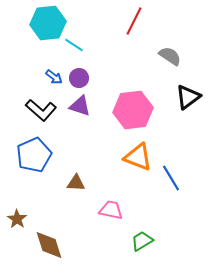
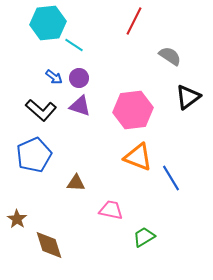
green trapezoid: moved 2 px right, 4 px up
